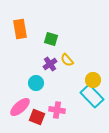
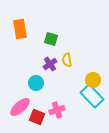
yellow semicircle: rotated 32 degrees clockwise
pink cross: rotated 28 degrees counterclockwise
